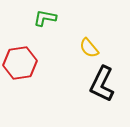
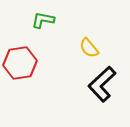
green L-shape: moved 2 px left, 2 px down
black L-shape: rotated 21 degrees clockwise
